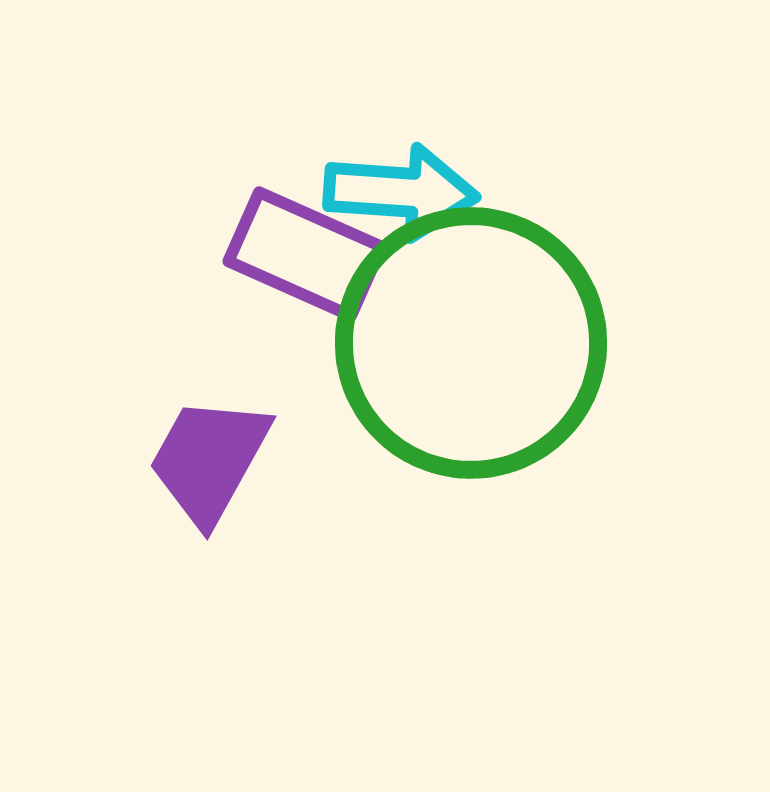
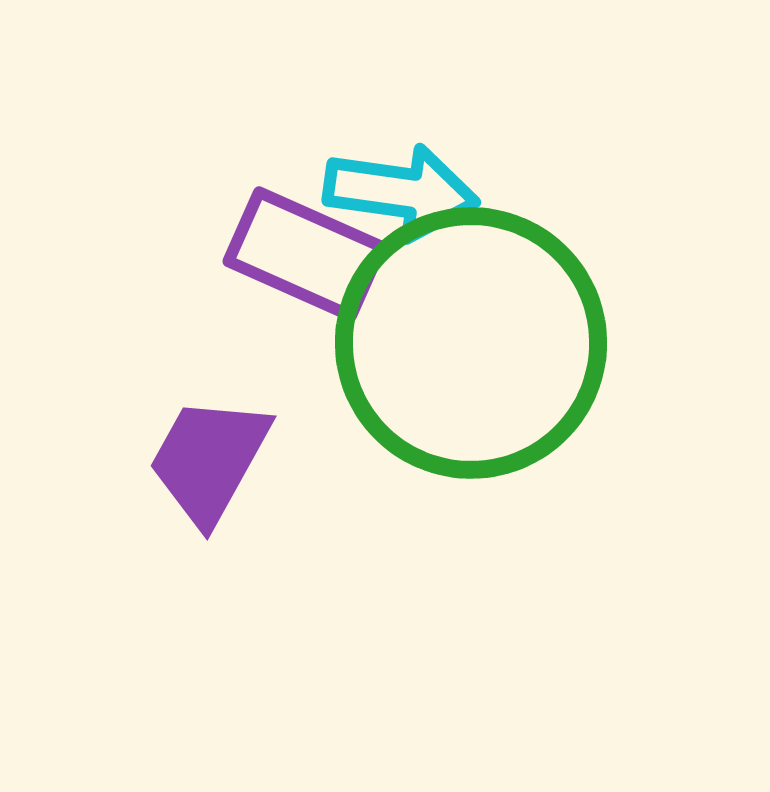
cyan arrow: rotated 4 degrees clockwise
